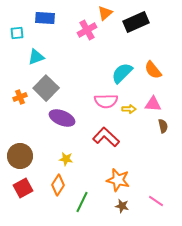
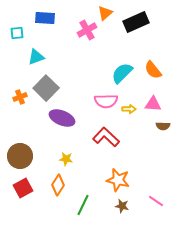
brown semicircle: rotated 104 degrees clockwise
green line: moved 1 px right, 3 px down
